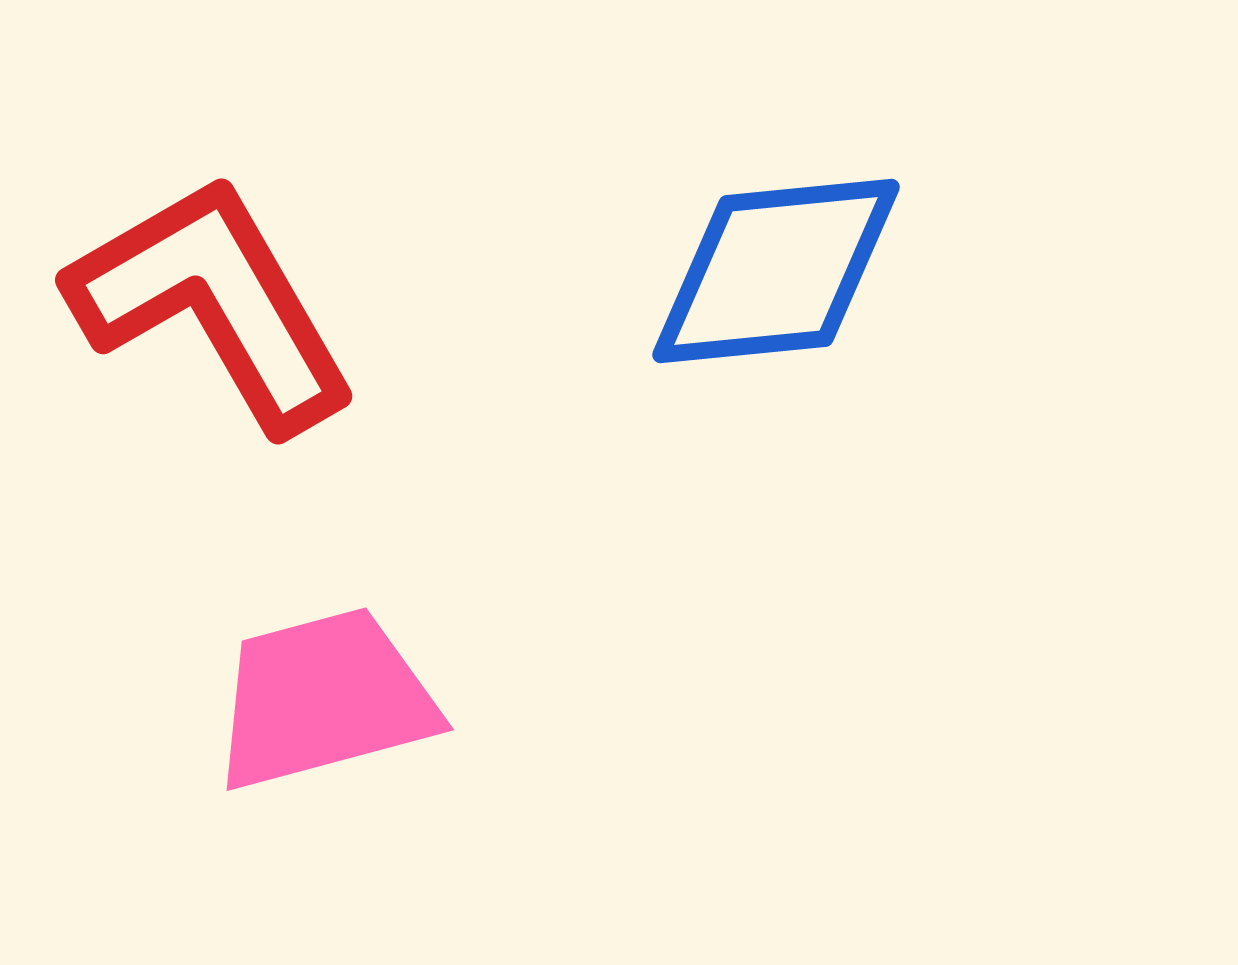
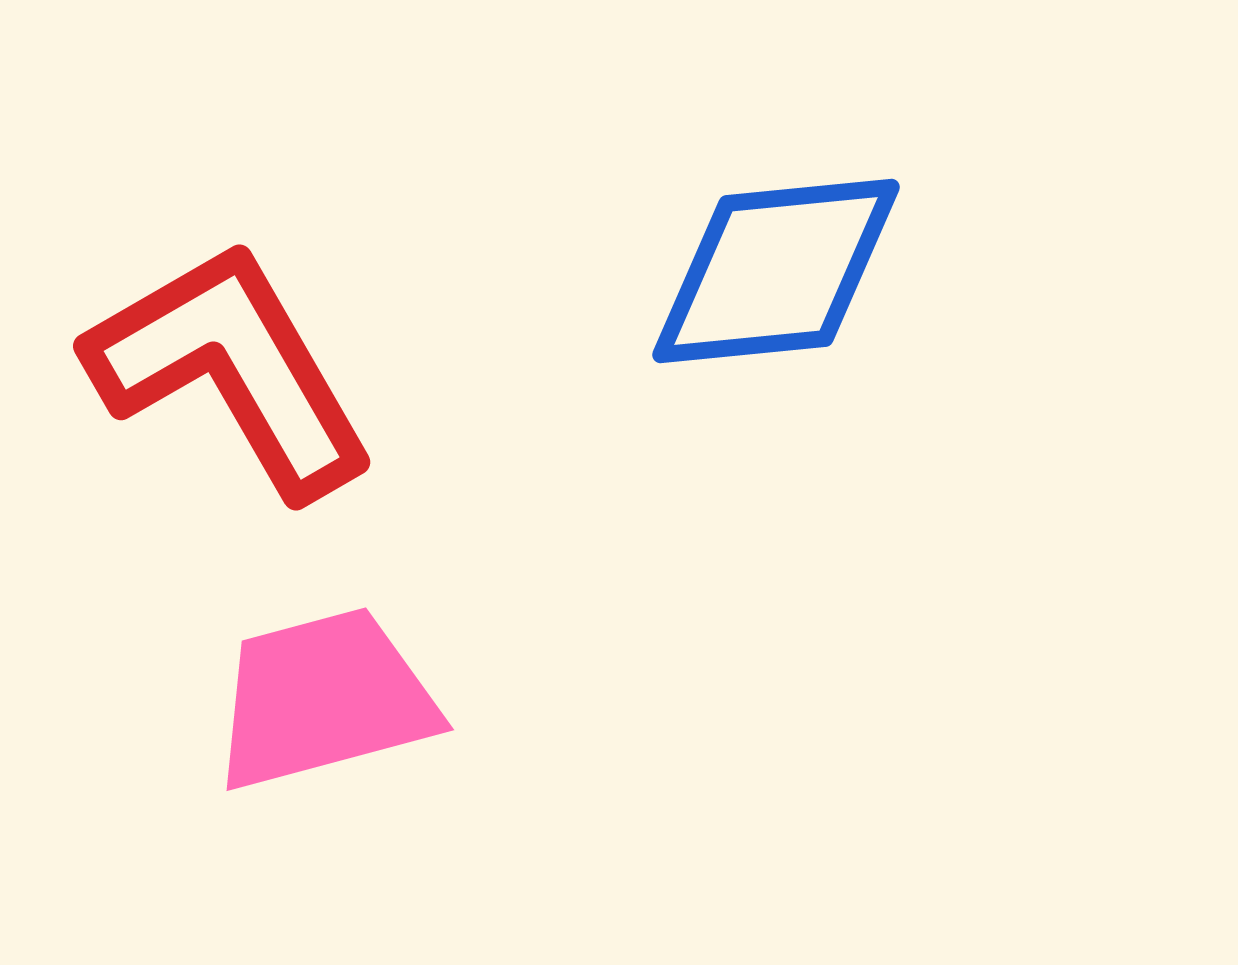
red L-shape: moved 18 px right, 66 px down
